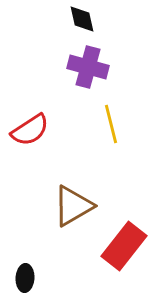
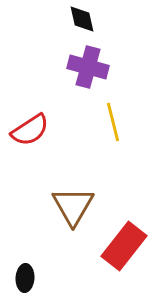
yellow line: moved 2 px right, 2 px up
brown triangle: rotated 30 degrees counterclockwise
